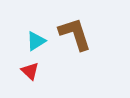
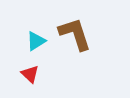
red triangle: moved 3 px down
